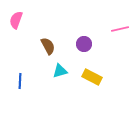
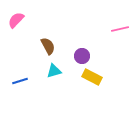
pink semicircle: rotated 24 degrees clockwise
purple circle: moved 2 px left, 12 px down
cyan triangle: moved 6 px left
blue line: rotated 70 degrees clockwise
